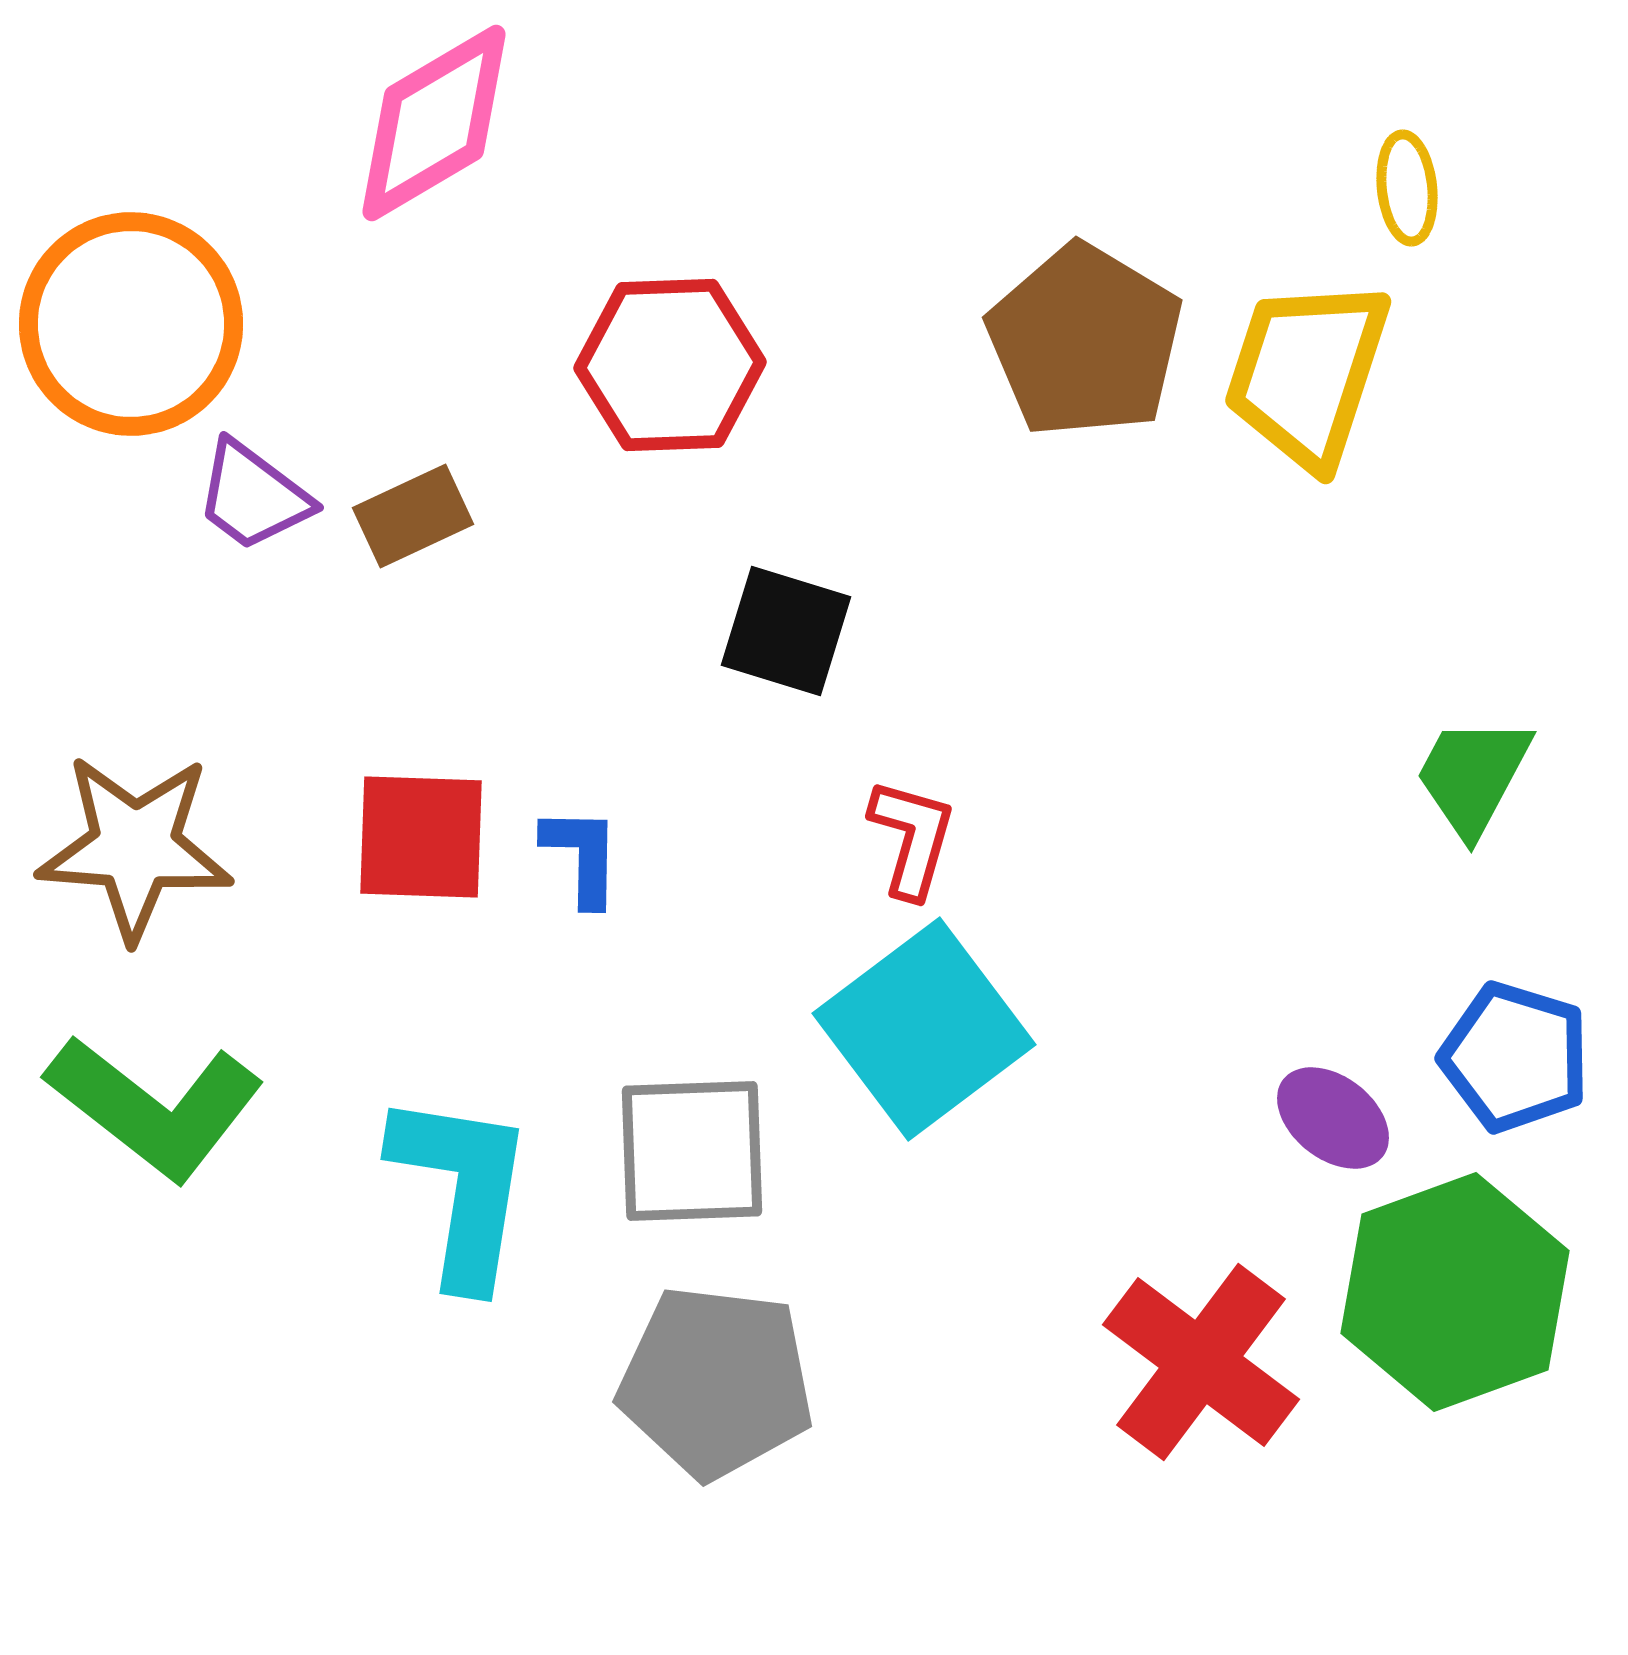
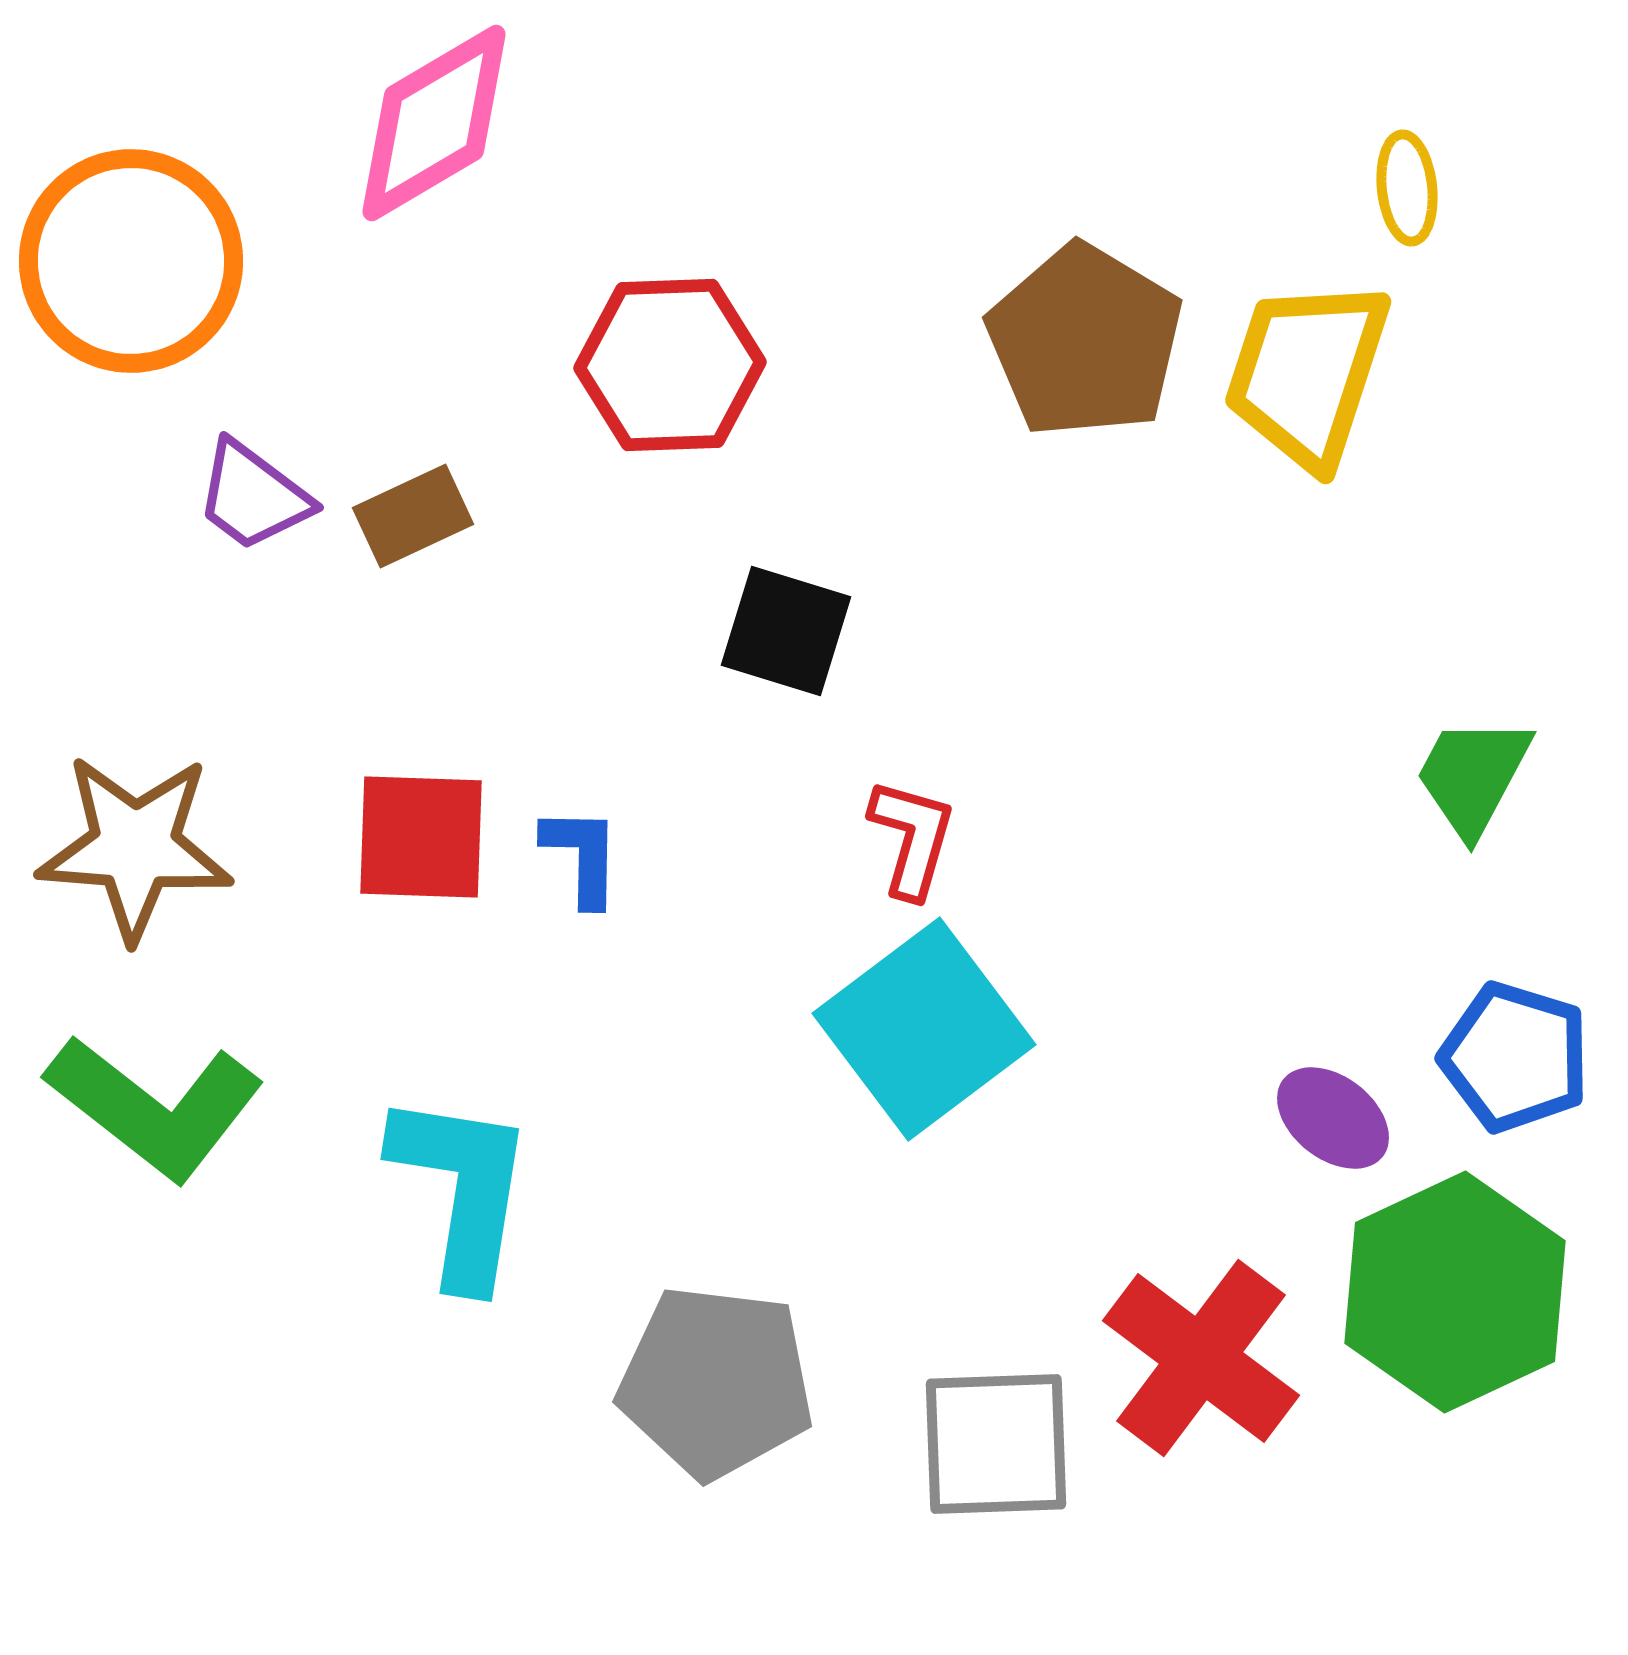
orange circle: moved 63 px up
gray square: moved 304 px right, 293 px down
green hexagon: rotated 5 degrees counterclockwise
red cross: moved 4 px up
